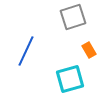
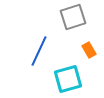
blue line: moved 13 px right
cyan square: moved 2 px left
